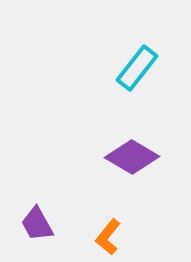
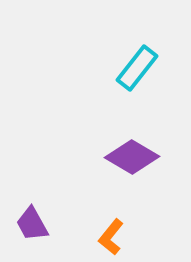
purple trapezoid: moved 5 px left
orange L-shape: moved 3 px right
